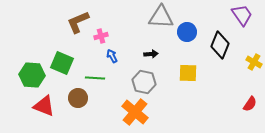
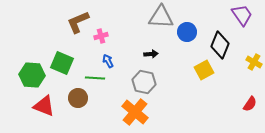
blue arrow: moved 4 px left, 5 px down
yellow square: moved 16 px right, 3 px up; rotated 30 degrees counterclockwise
